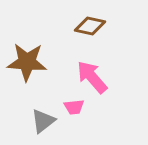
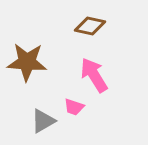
pink arrow: moved 2 px right, 2 px up; rotated 9 degrees clockwise
pink trapezoid: rotated 25 degrees clockwise
gray triangle: rotated 8 degrees clockwise
